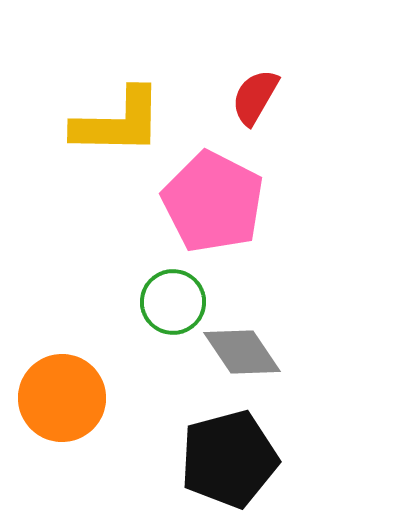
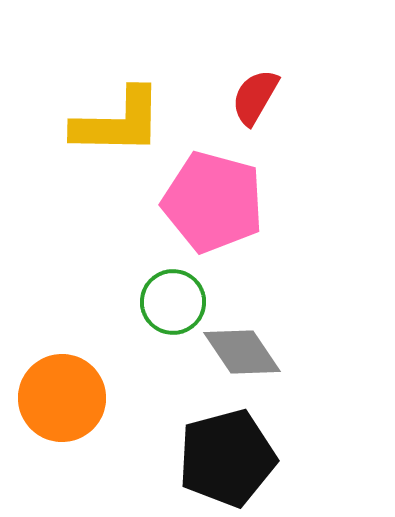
pink pentagon: rotated 12 degrees counterclockwise
black pentagon: moved 2 px left, 1 px up
